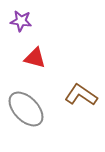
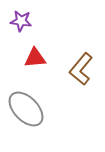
red triangle: rotated 20 degrees counterclockwise
brown L-shape: moved 26 px up; rotated 84 degrees counterclockwise
